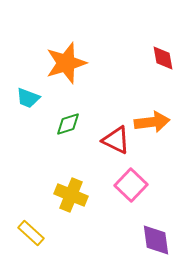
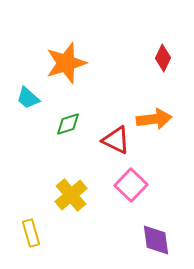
red diamond: rotated 36 degrees clockwise
cyan trapezoid: rotated 20 degrees clockwise
orange arrow: moved 2 px right, 3 px up
yellow cross: rotated 28 degrees clockwise
yellow rectangle: rotated 32 degrees clockwise
